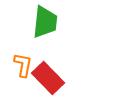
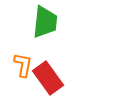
red rectangle: rotated 8 degrees clockwise
